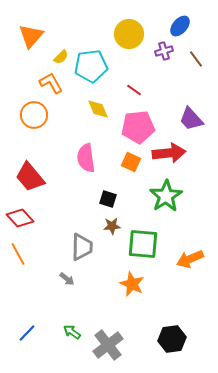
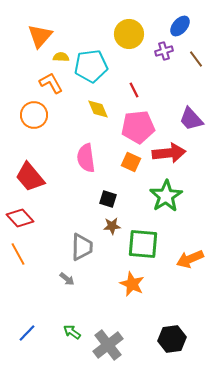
orange triangle: moved 9 px right
yellow semicircle: rotated 133 degrees counterclockwise
red line: rotated 28 degrees clockwise
